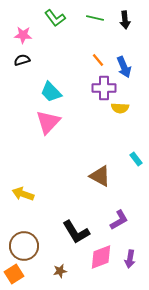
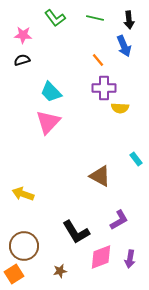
black arrow: moved 4 px right
blue arrow: moved 21 px up
